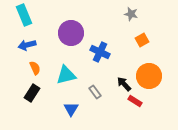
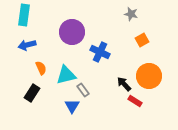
cyan rectangle: rotated 30 degrees clockwise
purple circle: moved 1 px right, 1 px up
orange semicircle: moved 6 px right
gray rectangle: moved 12 px left, 2 px up
blue triangle: moved 1 px right, 3 px up
